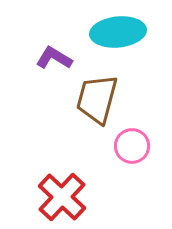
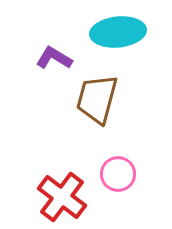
pink circle: moved 14 px left, 28 px down
red cross: rotated 6 degrees counterclockwise
